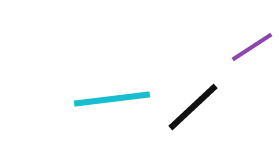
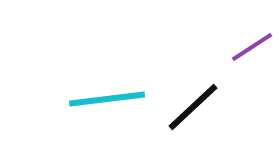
cyan line: moved 5 px left
